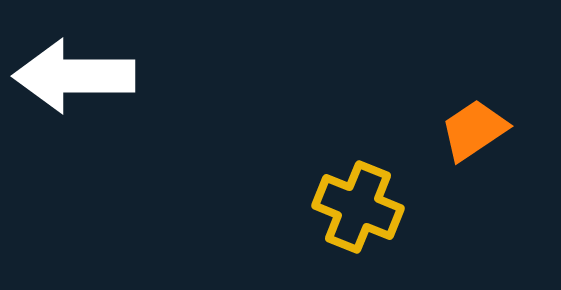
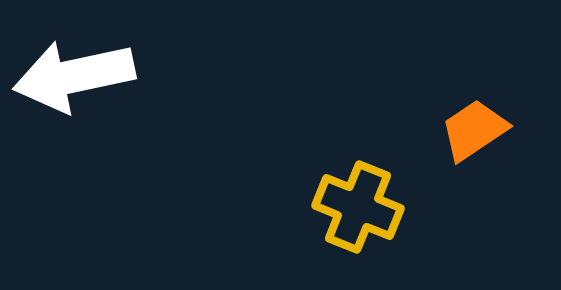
white arrow: rotated 12 degrees counterclockwise
